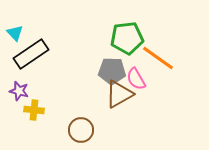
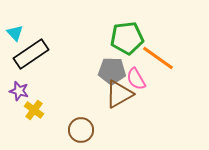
yellow cross: rotated 30 degrees clockwise
